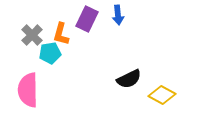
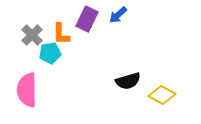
blue arrow: rotated 54 degrees clockwise
orange L-shape: rotated 15 degrees counterclockwise
black semicircle: moved 1 px left, 2 px down; rotated 10 degrees clockwise
pink semicircle: moved 1 px left
